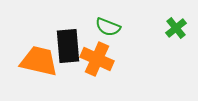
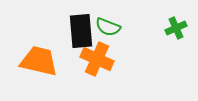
green cross: rotated 15 degrees clockwise
black rectangle: moved 13 px right, 15 px up
